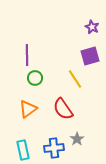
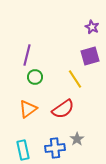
purple line: rotated 15 degrees clockwise
green circle: moved 1 px up
red semicircle: rotated 90 degrees counterclockwise
blue cross: moved 1 px right
